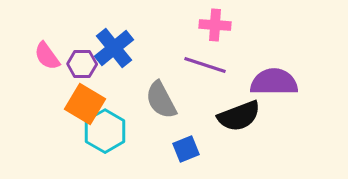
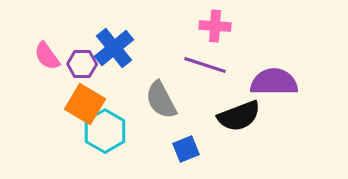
pink cross: moved 1 px down
